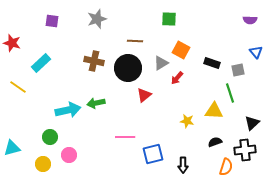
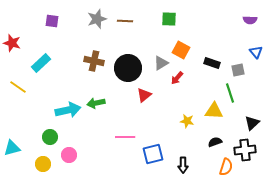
brown line: moved 10 px left, 20 px up
